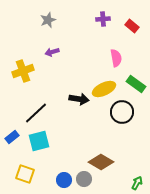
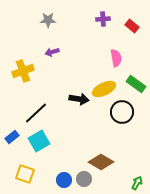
gray star: rotated 21 degrees clockwise
cyan square: rotated 15 degrees counterclockwise
